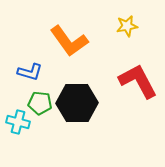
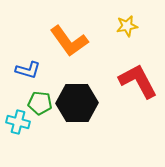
blue L-shape: moved 2 px left, 2 px up
